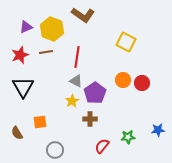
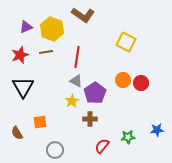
red circle: moved 1 px left
blue star: moved 1 px left
